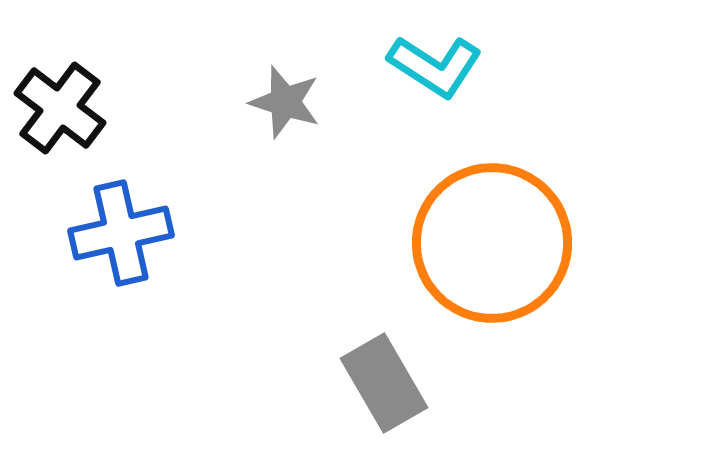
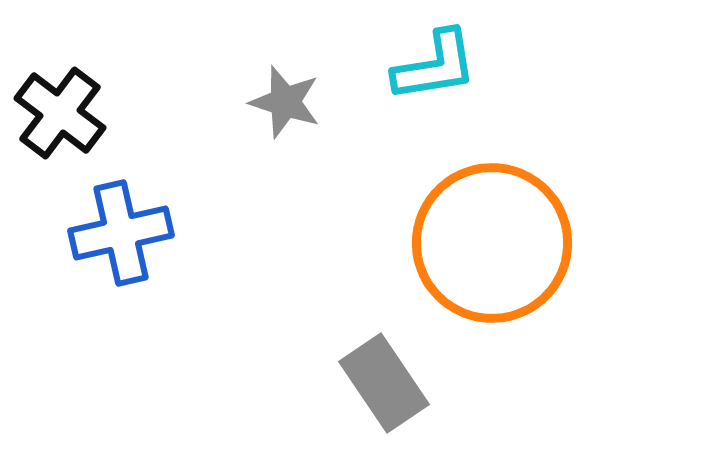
cyan L-shape: rotated 42 degrees counterclockwise
black cross: moved 5 px down
gray rectangle: rotated 4 degrees counterclockwise
